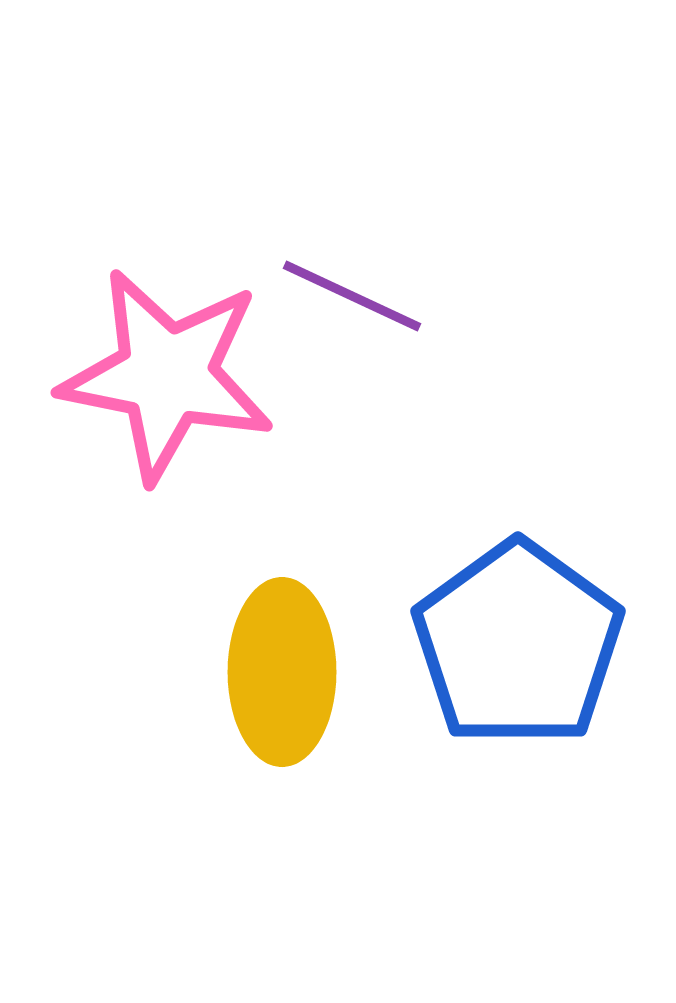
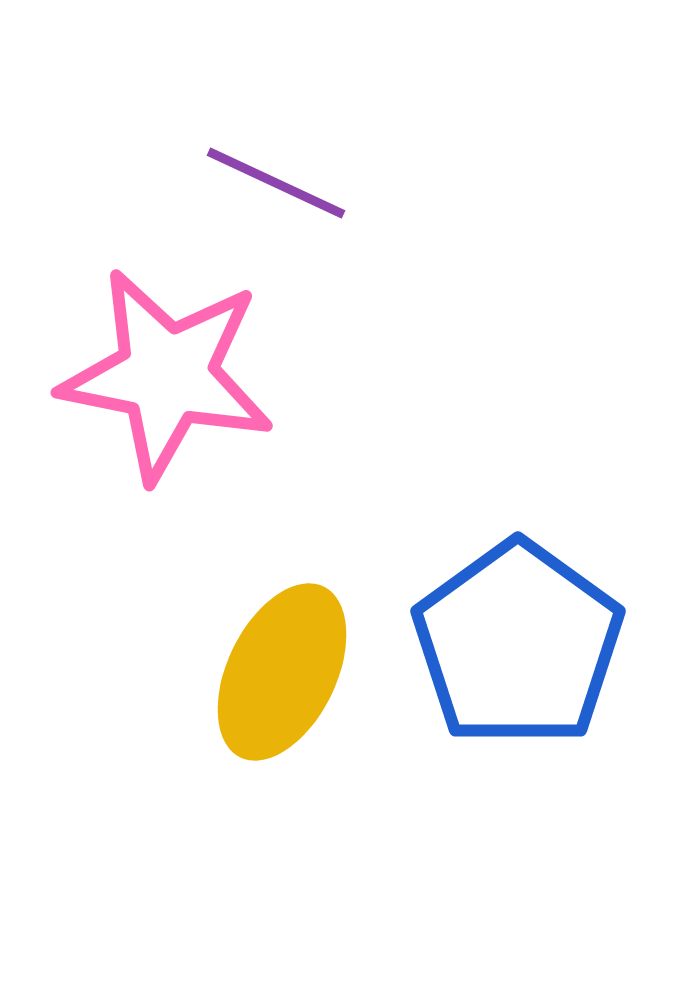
purple line: moved 76 px left, 113 px up
yellow ellipse: rotated 26 degrees clockwise
